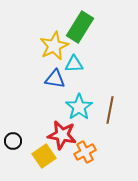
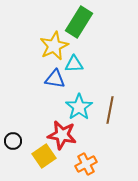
green rectangle: moved 1 px left, 5 px up
orange cross: moved 1 px right, 12 px down
